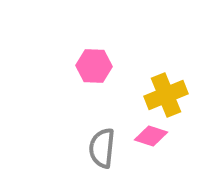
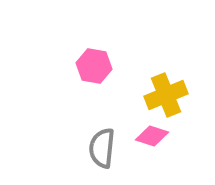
pink hexagon: rotated 8 degrees clockwise
pink diamond: moved 1 px right
